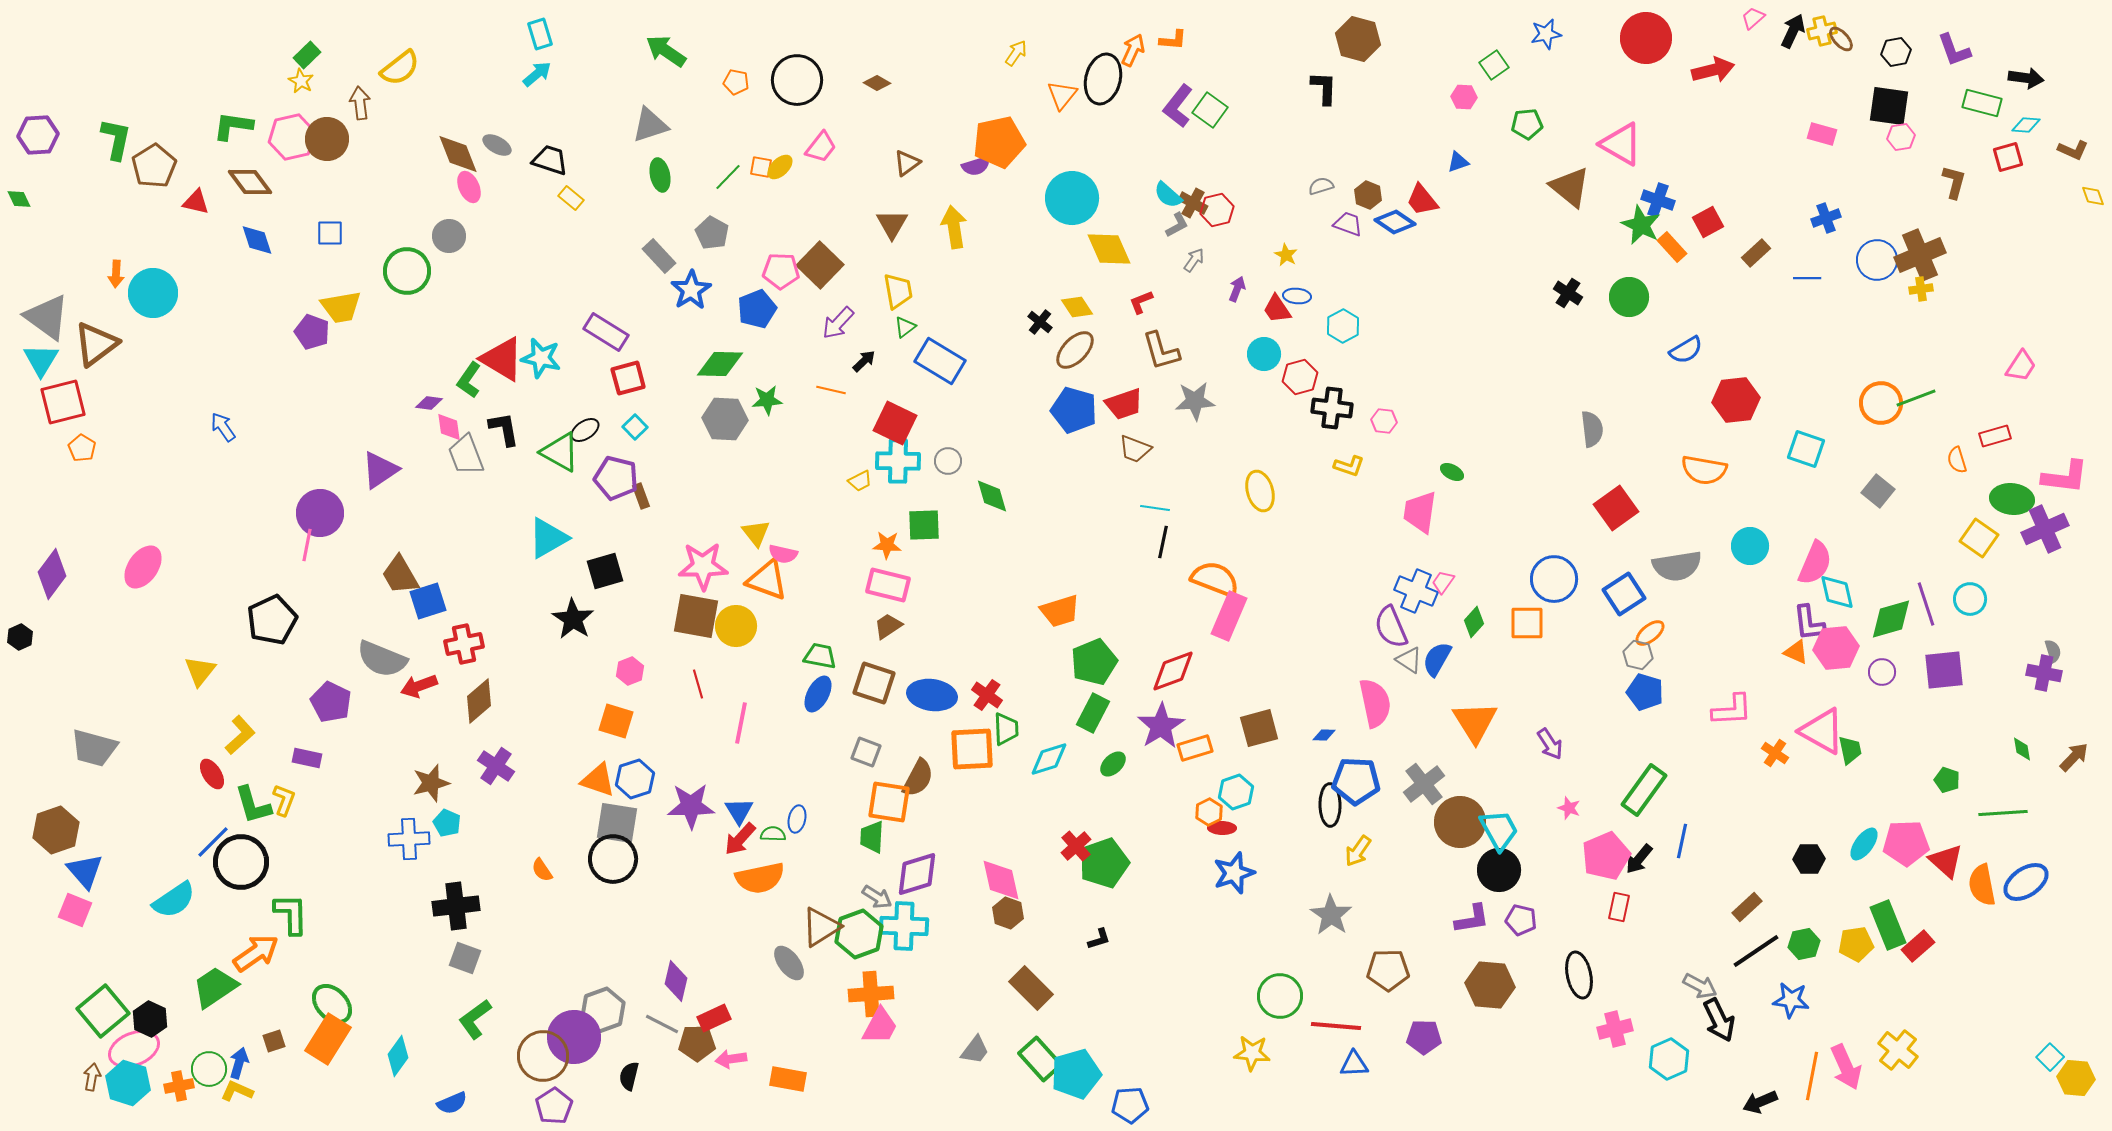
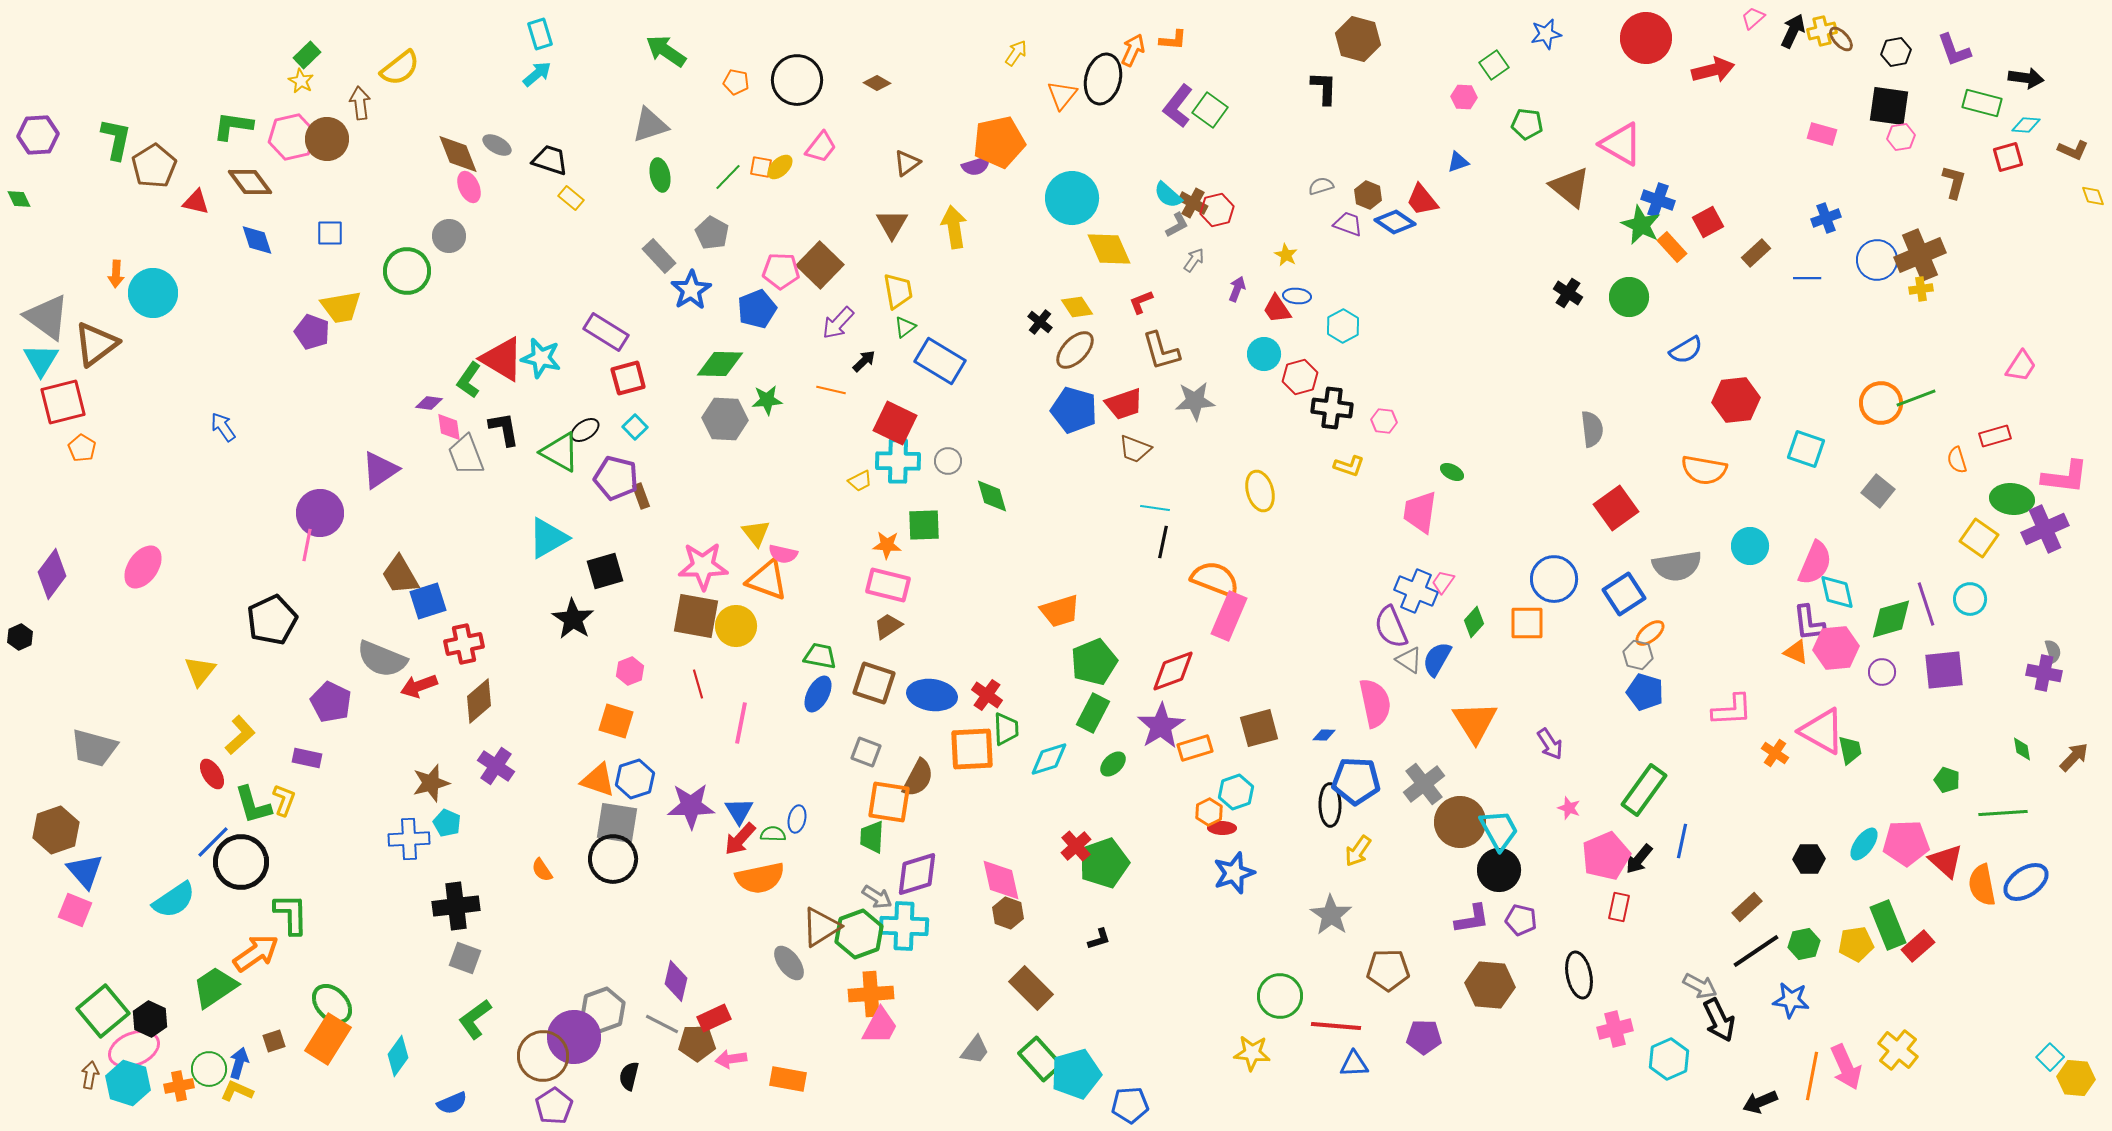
green pentagon at (1527, 124): rotated 12 degrees clockwise
brown arrow at (92, 1077): moved 2 px left, 2 px up
